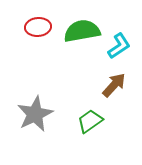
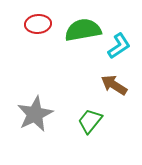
red ellipse: moved 3 px up
green semicircle: moved 1 px right, 1 px up
brown arrow: rotated 100 degrees counterclockwise
green trapezoid: rotated 16 degrees counterclockwise
